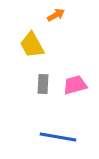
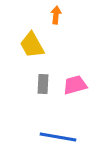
orange arrow: rotated 54 degrees counterclockwise
